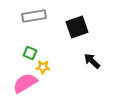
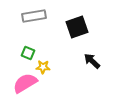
green square: moved 2 px left
